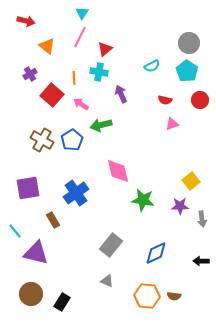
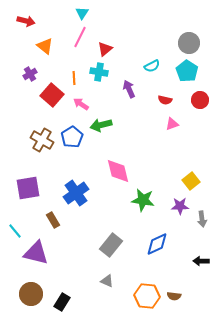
orange triangle: moved 2 px left
purple arrow: moved 8 px right, 5 px up
blue pentagon: moved 3 px up
blue diamond: moved 1 px right, 9 px up
